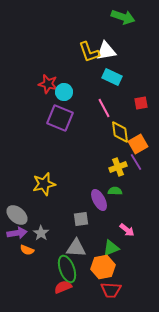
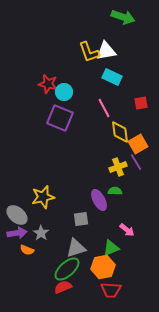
yellow star: moved 1 px left, 13 px down
gray triangle: rotated 20 degrees counterclockwise
green ellipse: rotated 68 degrees clockwise
